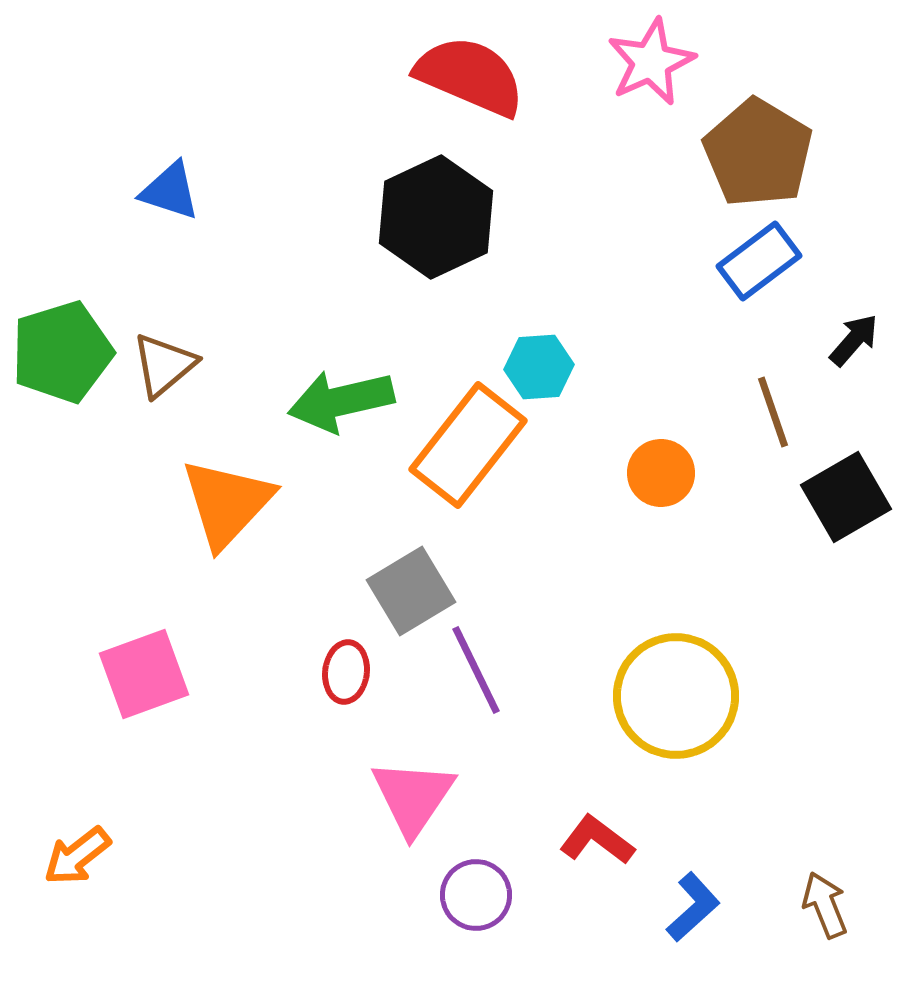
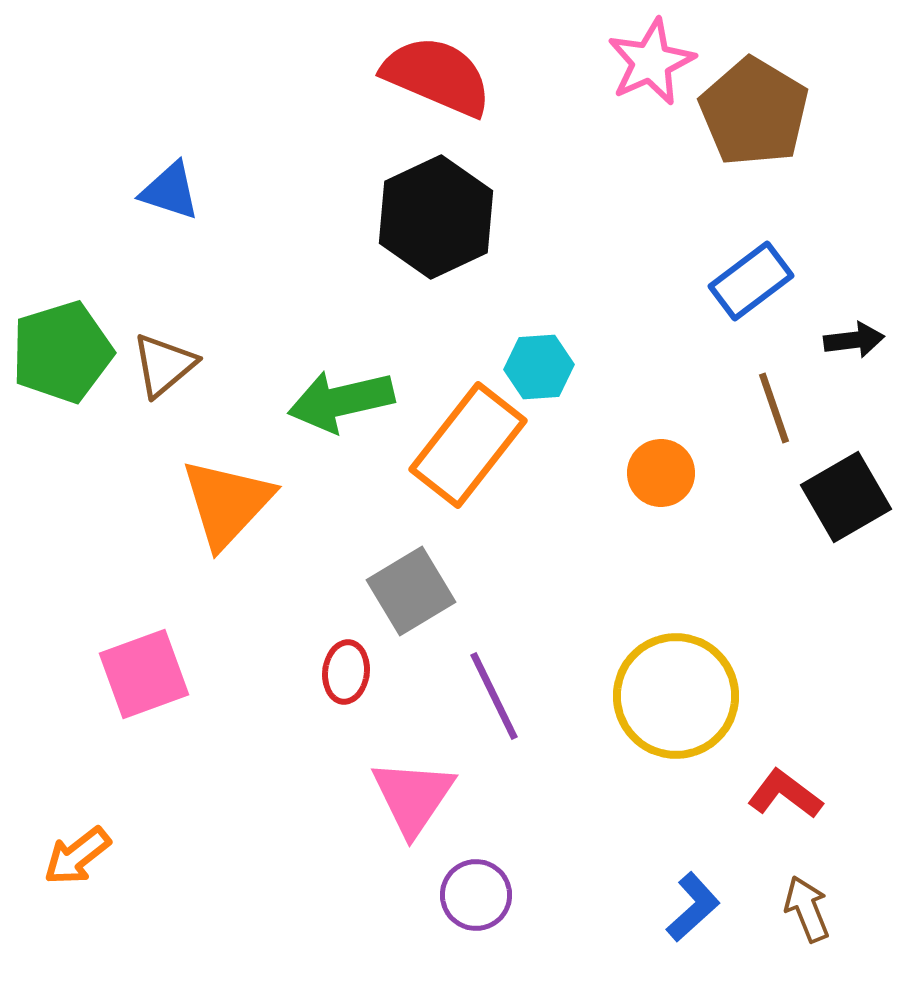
red semicircle: moved 33 px left
brown pentagon: moved 4 px left, 41 px up
blue rectangle: moved 8 px left, 20 px down
black arrow: rotated 42 degrees clockwise
brown line: moved 1 px right, 4 px up
purple line: moved 18 px right, 26 px down
red L-shape: moved 188 px right, 46 px up
brown arrow: moved 18 px left, 4 px down
